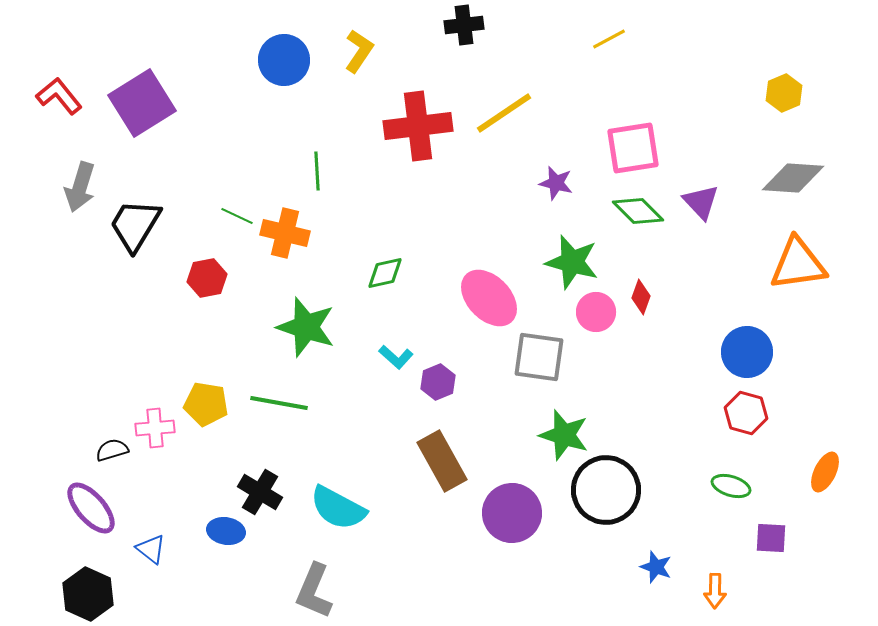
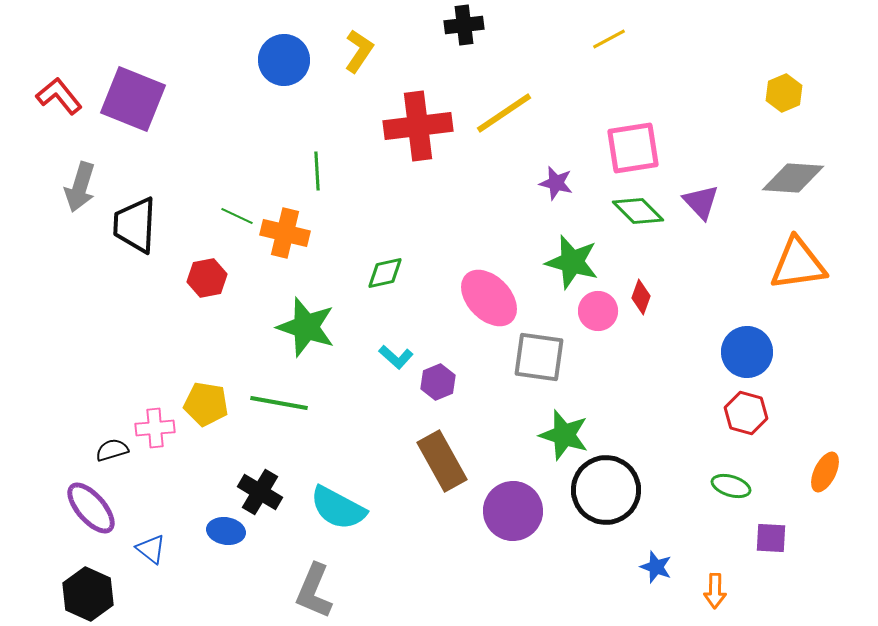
purple square at (142, 103): moved 9 px left, 4 px up; rotated 36 degrees counterclockwise
black trapezoid at (135, 225): rotated 28 degrees counterclockwise
pink circle at (596, 312): moved 2 px right, 1 px up
purple circle at (512, 513): moved 1 px right, 2 px up
